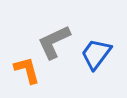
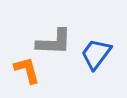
gray L-shape: rotated 153 degrees counterclockwise
